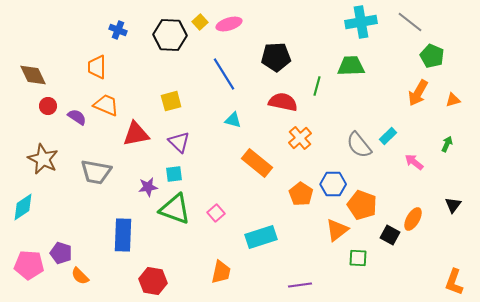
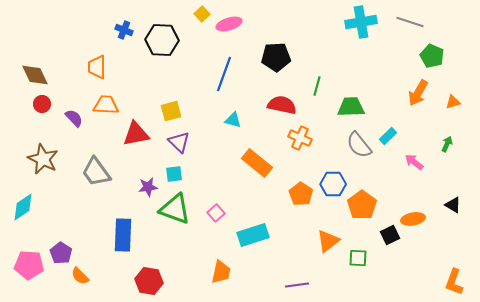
yellow square at (200, 22): moved 2 px right, 8 px up
gray line at (410, 22): rotated 20 degrees counterclockwise
blue cross at (118, 30): moved 6 px right
black hexagon at (170, 35): moved 8 px left, 5 px down
green trapezoid at (351, 66): moved 41 px down
blue line at (224, 74): rotated 52 degrees clockwise
brown diamond at (33, 75): moved 2 px right
orange triangle at (453, 100): moved 2 px down
yellow square at (171, 101): moved 10 px down
red semicircle at (283, 102): moved 1 px left, 3 px down
orange trapezoid at (106, 105): rotated 20 degrees counterclockwise
red circle at (48, 106): moved 6 px left, 2 px up
purple semicircle at (77, 117): moved 3 px left, 1 px down; rotated 12 degrees clockwise
orange cross at (300, 138): rotated 25 degrees counterclockwise
gray trapezoid at (96, 172): rotated 44 degrees clockwise
orange pentagon at (362, 205): rotated 16 degrees clockwise
black triangle at (453, 205): rotated 36 degrees counterclockwise
orange ellipse at (413, 219): rotated 50 degrees clockwise
orange triangle at (337, 230): moved 9 px left, 11 px down
black square at (390, 235): rotated 36 degrees clockwise
cyan rectangle at (261, 237): moved 8 px left, 2 px up
purple pentagon at (61, 253): rotated 15 degrees clockwise
red hexagon at (153, 281): moved 4 px left
purple line at (300, 285): moved 3 px left
